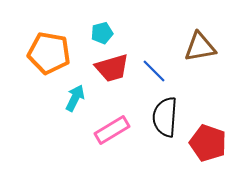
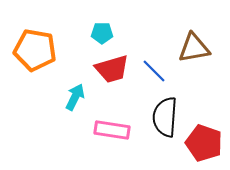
cyan pentagon: rotated 15 degrees clockwise
brown triangle: moved 6 px left, 1 px down
orange pentagon: moved 14 px left, 3 px up
red trapezoid: moved 1 px down
cyan arrow: moved 1 px up
pink rectangle: rotated 40 degrees clockwise
red pentagon: moved 4 px left
